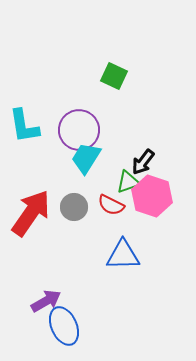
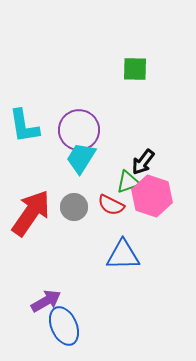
green square: moved 21 px right, 7 px up; rotated 24 degrees counterclockwise
cyan trapezoid: moved 5 px left
